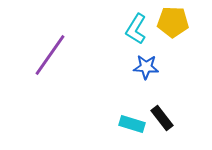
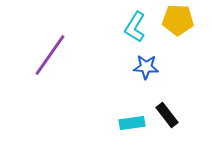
yellow pentagon: moved 5 px right, 2 px up
cyan L-shape: moved 1 px left, 2 px up
black rectangle: moved 5 px right, 3 px up
cyan rectangle: moved 1 px up; rotated 25 degrees counterclockwise
